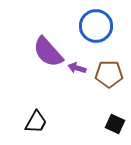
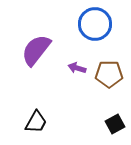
blue circle: moved 1 px left, 2 px up
purple semicircle: moved 12 px left, 2 px up; rotated 80 degrees clockwise
black square: rotated 36 degrees clockwise
